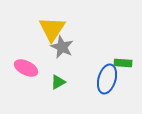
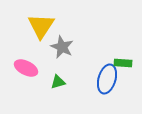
yellow triangle: moved 11 px left, 3 px up
green triangle: rotated 14 degrees clockwise
